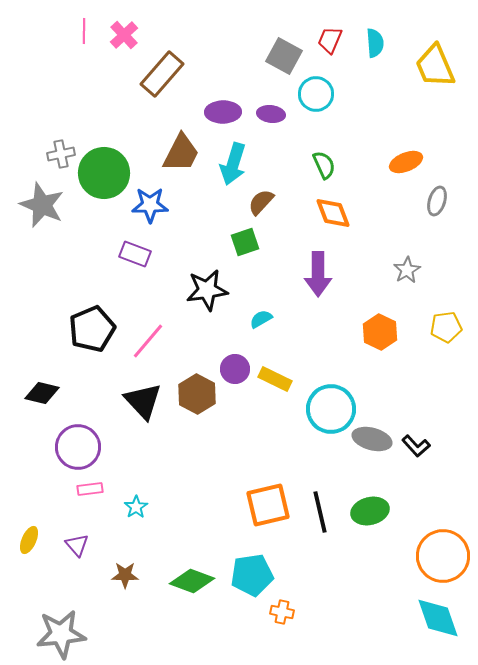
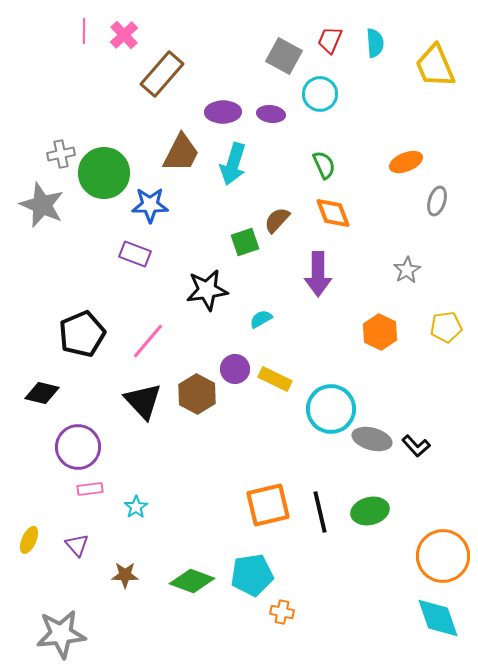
cyan circle at (316, 94): moved 4 px right
brown semicircle at (261, 202): moved 16 px right, 18 px down
black pentagon at (92, 329): moved 10 px left, 5 px down
